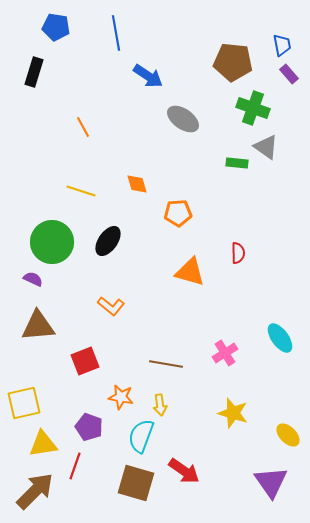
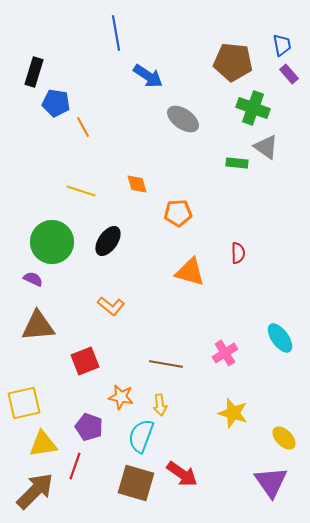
blue pentagon: moved 76 px down
yellow ellipse: moved 4 px left, 3 px down
red arrow: moved 2 px left, 3 px down
